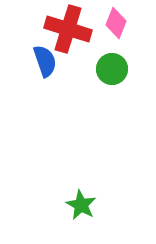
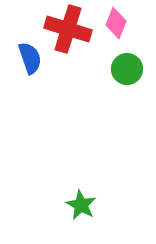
blue semicircle: moved 15 px left, 3 px up
green circle: moved 15 px right
